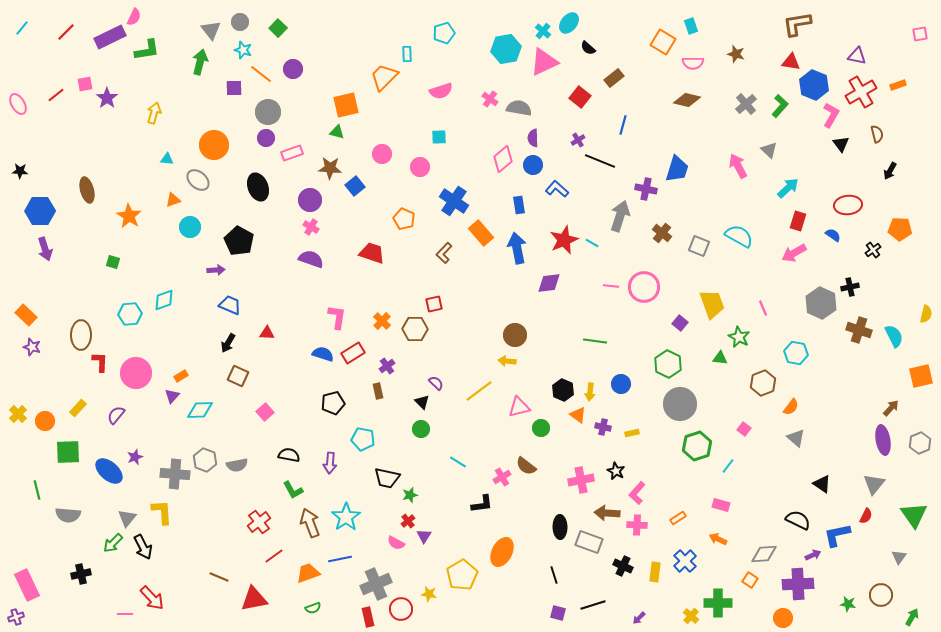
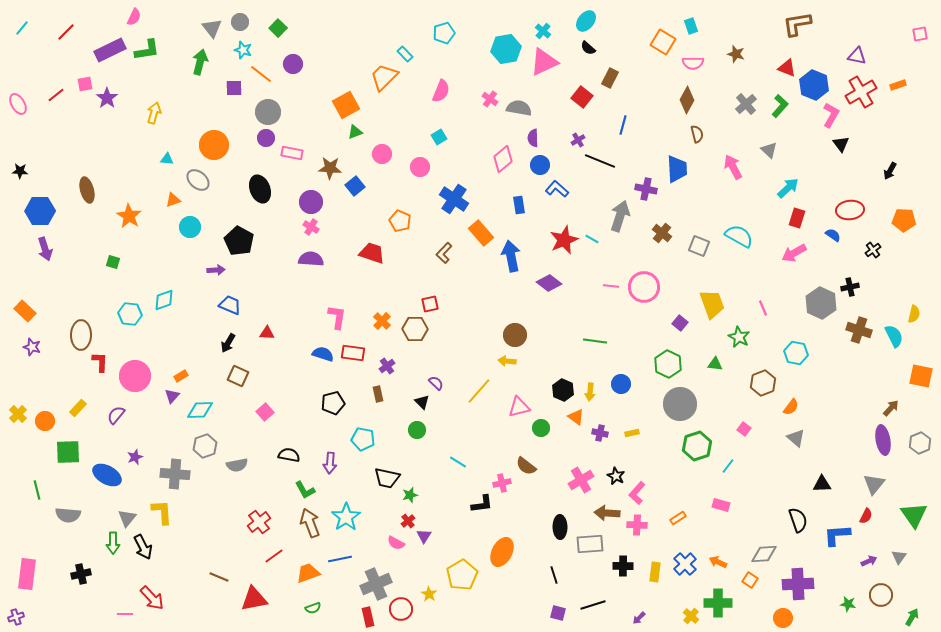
cyan ellipse at (569, 23): moved 17 px right, 2 px up
gray triangle at (211, 30): moved 1 px right, 2 px up
purple rectangle at (110, 37): moved 13 px down
cyan rectangle at (407, 54): moved 2 px left; rotated 42 degrees counterclockwise
red triangle at (791, 62): moved 4 px left, 6 px down; rotated 12 degrees clockwise
purple circle at (293, 69): moved 5 px up
brown rectangle at (614, 78): moved 4 px left; rotated 24 degrees counterclockwise
pink semicircle at (441, 91): rotated 50 degrees counterclockwise
red square at (580, 97): moved 2 px right
brown diamond at (687, 100): rotated 76 degrees counterclockwise
orange square at (346, 105): rotated 16 degrees counterclockwise
green triangle at (337, 132): moved 18 px right; rotated 35 degrees counterclockwise
brown semicircle at (877, 134): moved 180 px left
cyan square at (439, 137): rotated 28 degrees counterclockwise
pink rectangle at (292, 153): rotated 30 degrees clockwise
blue circle at (533, 165): moved 7 px right
pink arrow at (738, 166): moved 5 px left, 1 px down
blue trapezoid at (677, 169): rotated 20 degrees counterclockwise
black ellipse at (258, 187): moved 2 px right, 2 px down
purple circle at (310, 200): moved 1 px right, 2 px down
blue cross at (454, 201): moved 2 px up
red ellipse at (848, 205): moved 2 px right, 5 px down
orange pentagon at (404, 219): moved 4 px left, 2 px down
red rectangle at (798, 221): moved 1 px left, 3 px up
orange pentagon at (900, 229): moved 4 px right, 9 px up
cyan line at (592, 243): moved 4 px up
blue arrow at (517, 248): moved 6 px left, 8 px down
purple semicircle at (311, 259): rotated 15 degrees counterclockwise
purple diamond at (549, 283): rotated 45 degrees clockwise
red square at (434, 304): moved 4 px left
cyan hexagon at (130, 314): rotated 10 degrees clockwise
yellow semicircle at (926, 314): moved 12 px left
orange rectangle at (26, 315): moved 1 px left, 4 px up
red rectangle at (353, 353): rotated 40 degrees clockwise
green triangle at (720, 358): moved 5 px left, 6 px down
pink circle at (136, 373): moved 1 px left, 3 px down
orange square at (921, 376): rotated 25 degrees clockwise
brown rectangle at (378, 391): moved 3 px down
yellow line at (479, 391): rotated 12 degrees counterclockwise
orange triangle at (578, 415): moved 2 px left, 2 px down
purple cross at (603, 427): moved 3 px left, 6 px down
green circle at (421, 429): moved 4 px left, 1 px down
gray hexagon at (205, 460): moved 14 px up; rotated 20 degrees clockwise
blue ellipse at (109, 471): moved 2 px left, 4 px down; rotated 12 degrees counterclockwise
black star at (616, 471): moved 5 px down
pink cross at (502, 477): moved 6 px down; rotated 18 degrees clockwise
pink cross at (581, 480): rotated 20 degrees counterclockwise
black triangle at (822, 484): rotated 36 degrees counterclockwise
green L-shape at (293, 490): moved 12 px right
black semicircle at (798, 520): rotated 45 degrees clockwise
blue L-shape at (837, 535): rotated 8 degrees clockwise
orange arrow at (718, 539): moved 23 px down
gray rectangle at (589, 542): moved 1 px right, 2 px down; rotated 24 degrees counterclockwise
green arrow at (113, 543): rotated 45 degrees counterclockwise
purple arrow at (813, 555): moved 56 px right, 6 px down
blue cross at (685, 561): moved 3 px down
black cross at (623, 566): rotated 24 degrees counterclockwise
pink rectangle at (27, 585): moved 11 px up; rotated 32 degrees clockwise
yellow star at (429, 594): rotated 21 degrees clockwise
